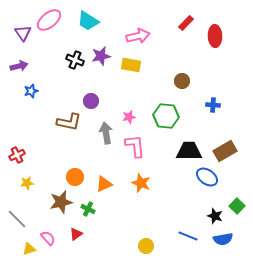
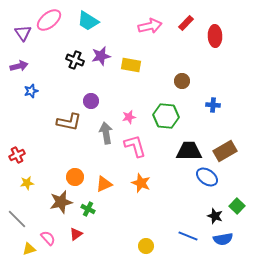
pink arrow: moved 12 px right, 10 px up
pink L-shape: rotated 10 degrees counterclockwise
